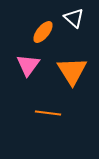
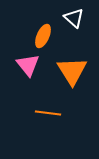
orange ellipse: moved 4 px down; rotated 15 degrees counterclockwise
pink triangle: rotated 15 degrees counterclockwise
